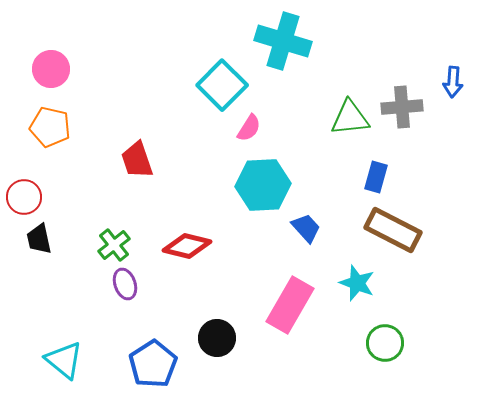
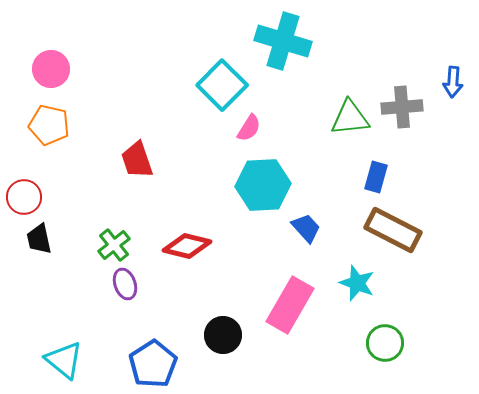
orange pentagon: moved 1 px left, 2 px up
black circle: moved 6 px right, 3 px up
